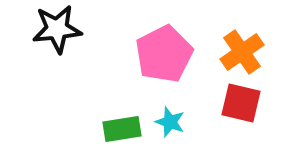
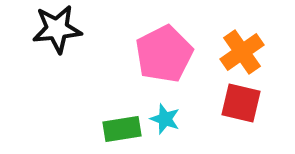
cyan star: moved 5 px left, 3 px up
